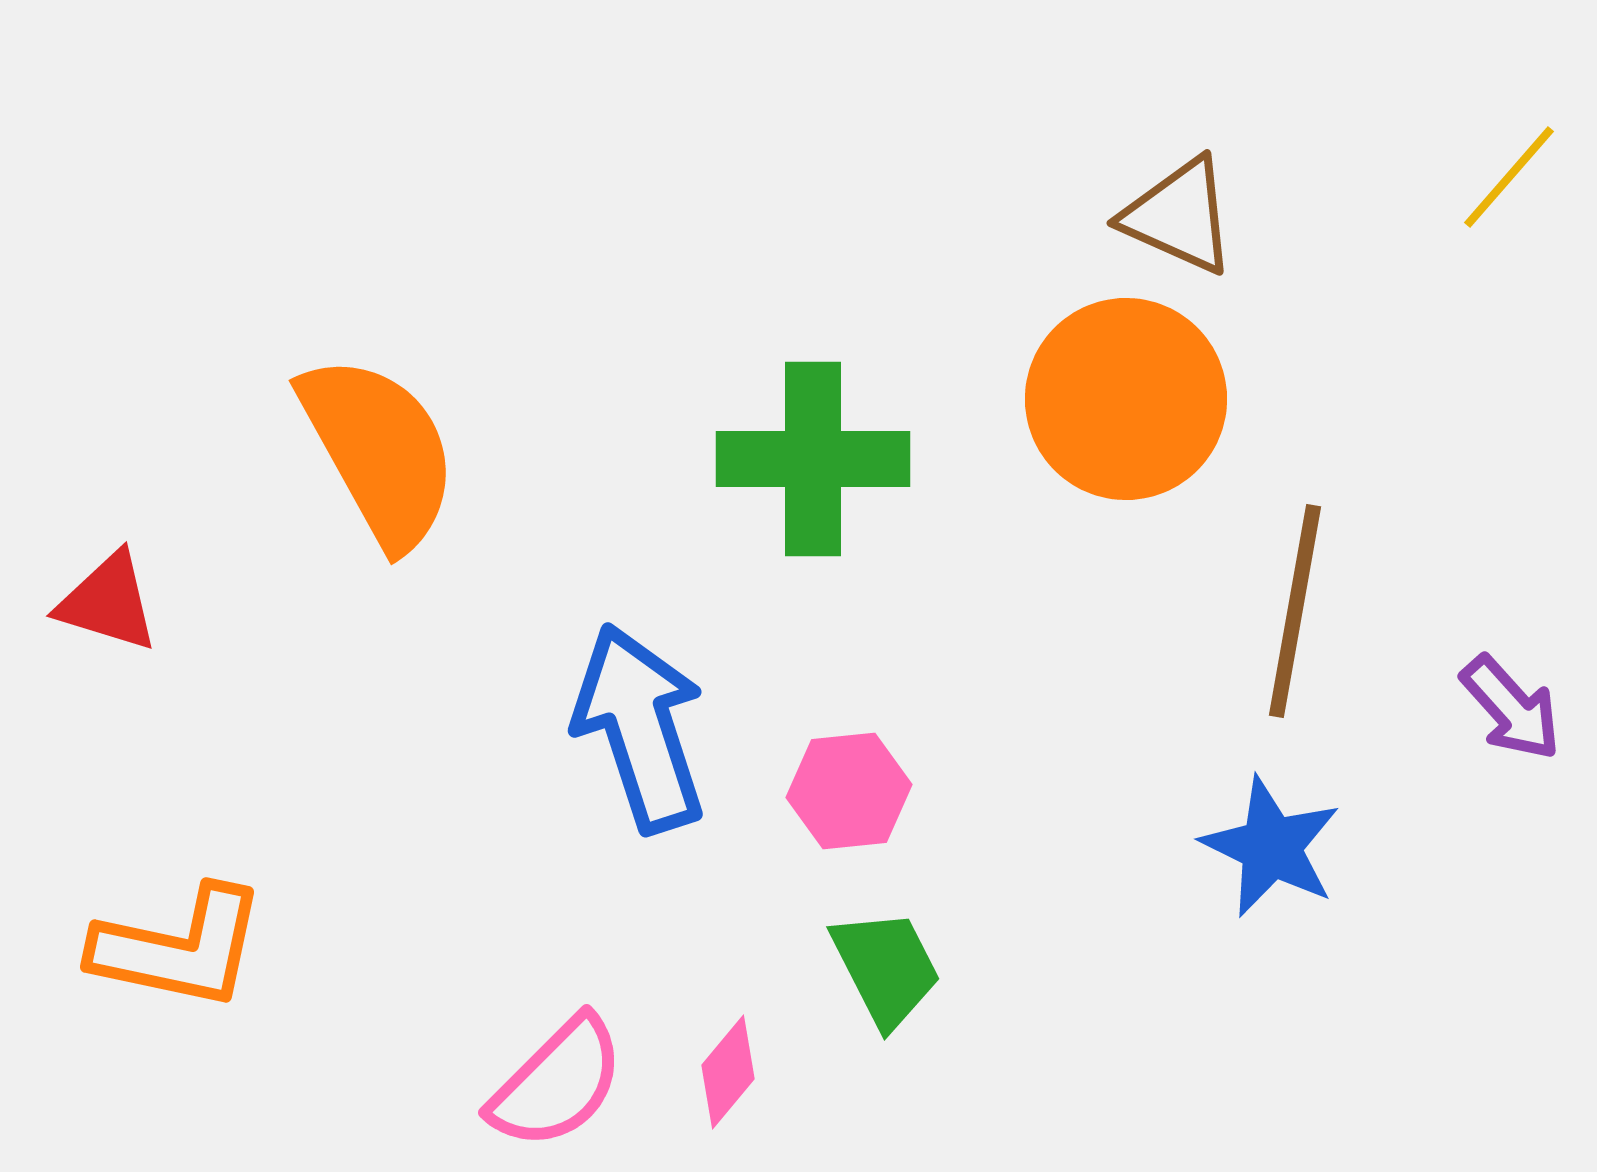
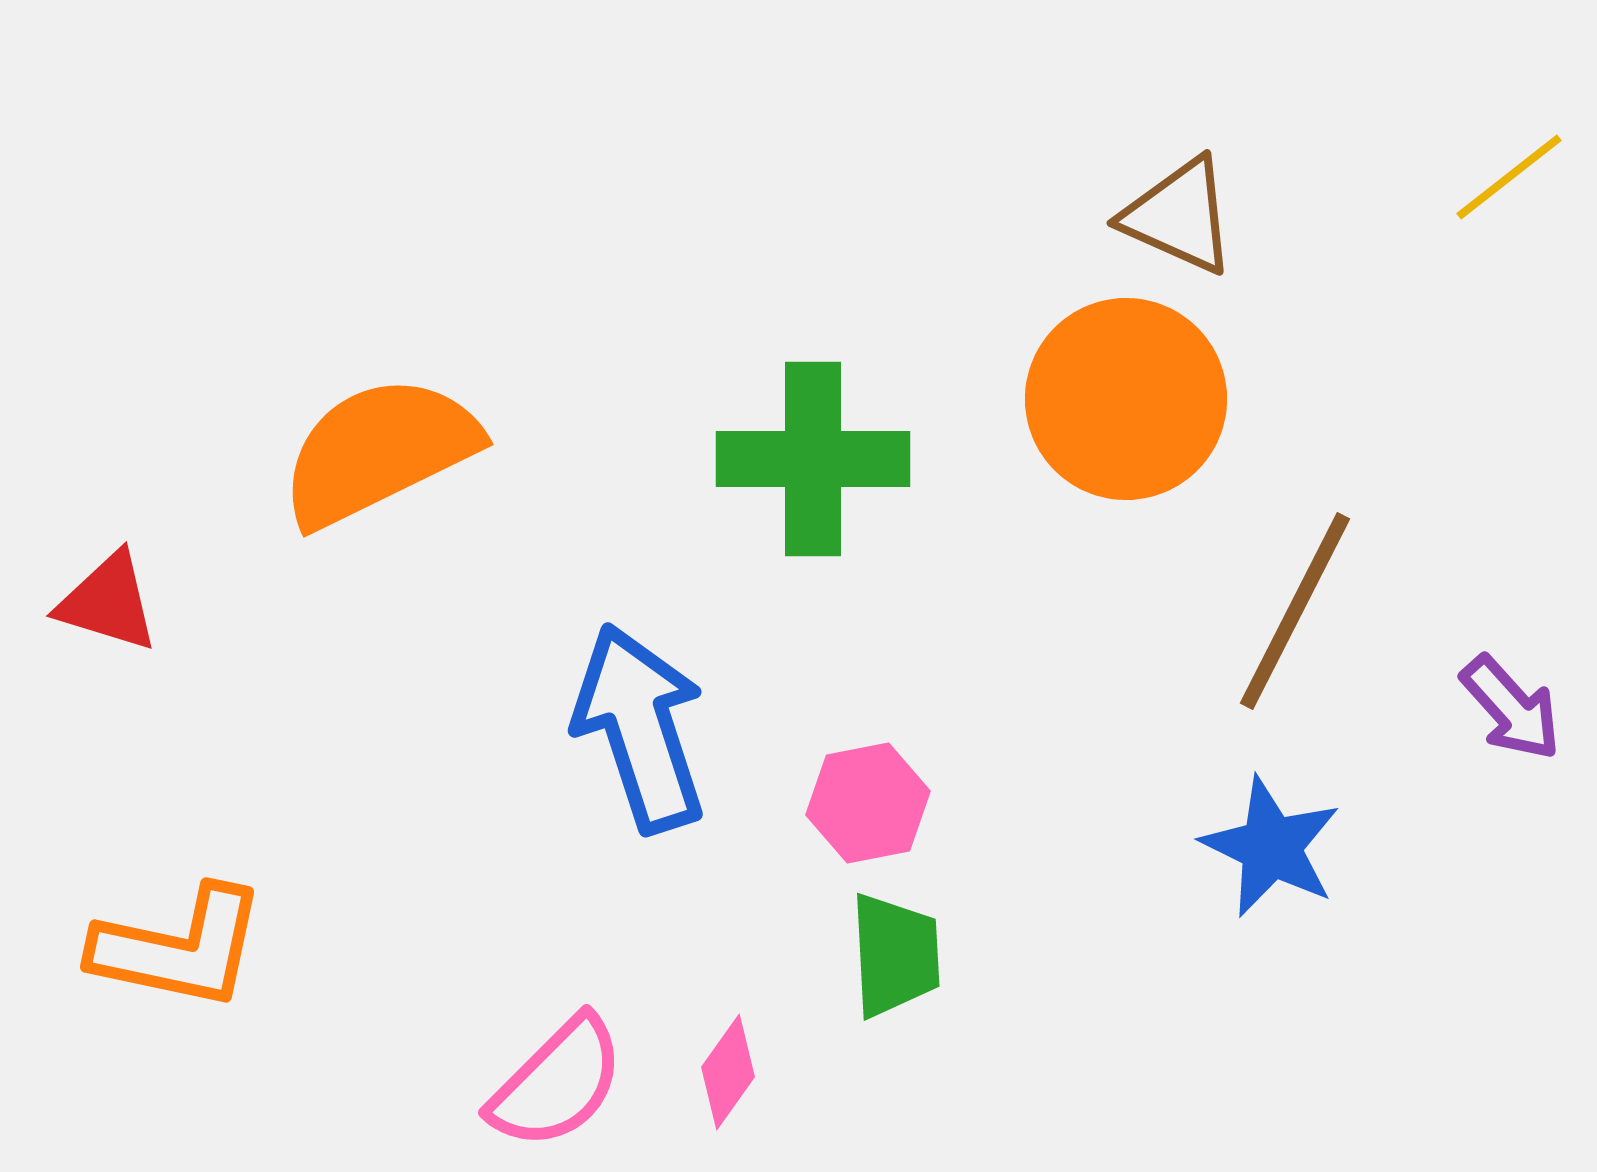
yellow line: rotated 11 degrees clockwise
orange semicircle: rotated 87 degrees counterclockwise
brown line: rotated 17 degrees clockwise
pink hexagon: moved 19 px right, 12 px down; rotated 5 degrees counterclockwise
green trapezoid: moved 9 px right, 13 px up; rotated 24 degrees clockwise
pink diamond: rotated 4 degrees counterclockwise
